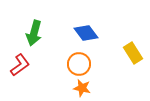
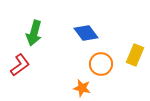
yellow rectangle: moved 2 px right, 2 px down; rotated 55 degrees clockwise
orange circle: moved 22 px right
